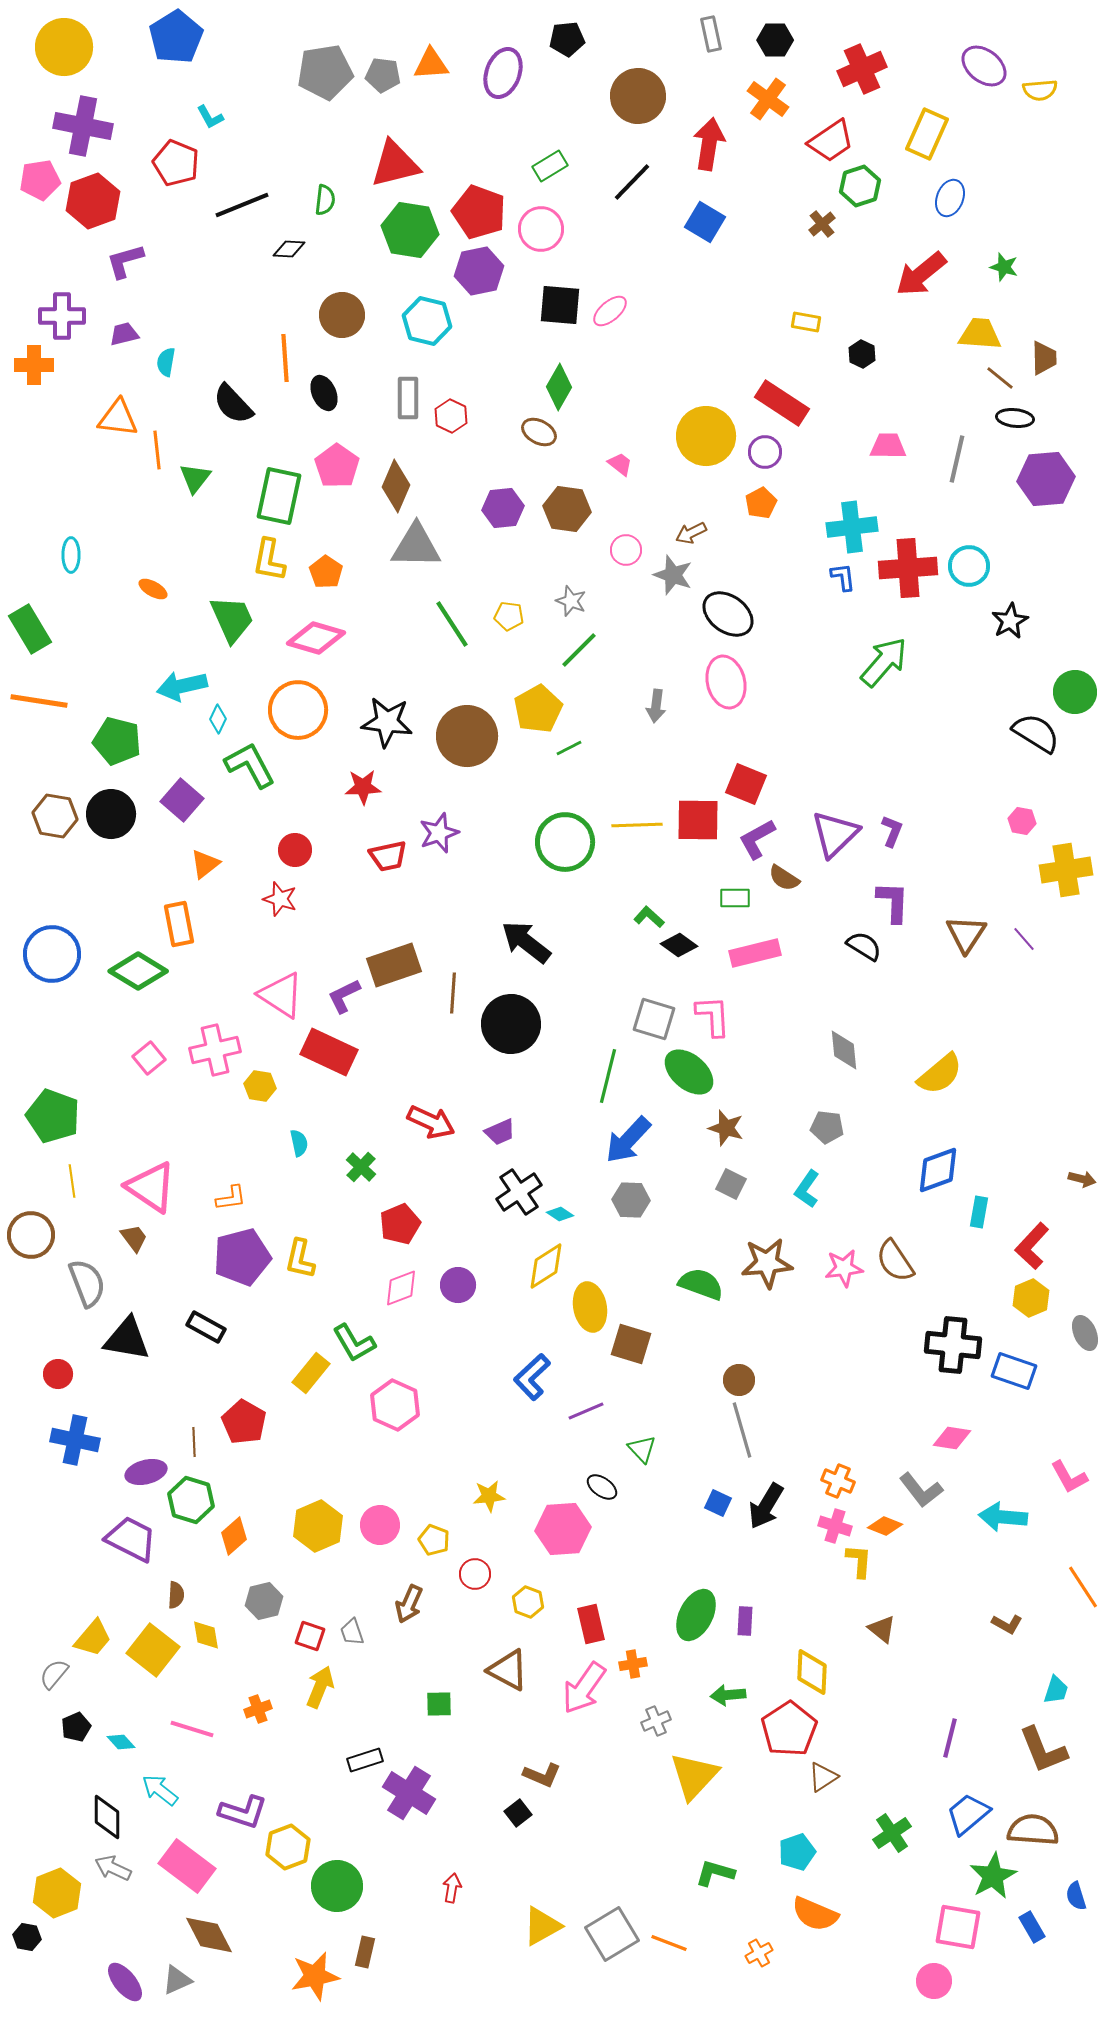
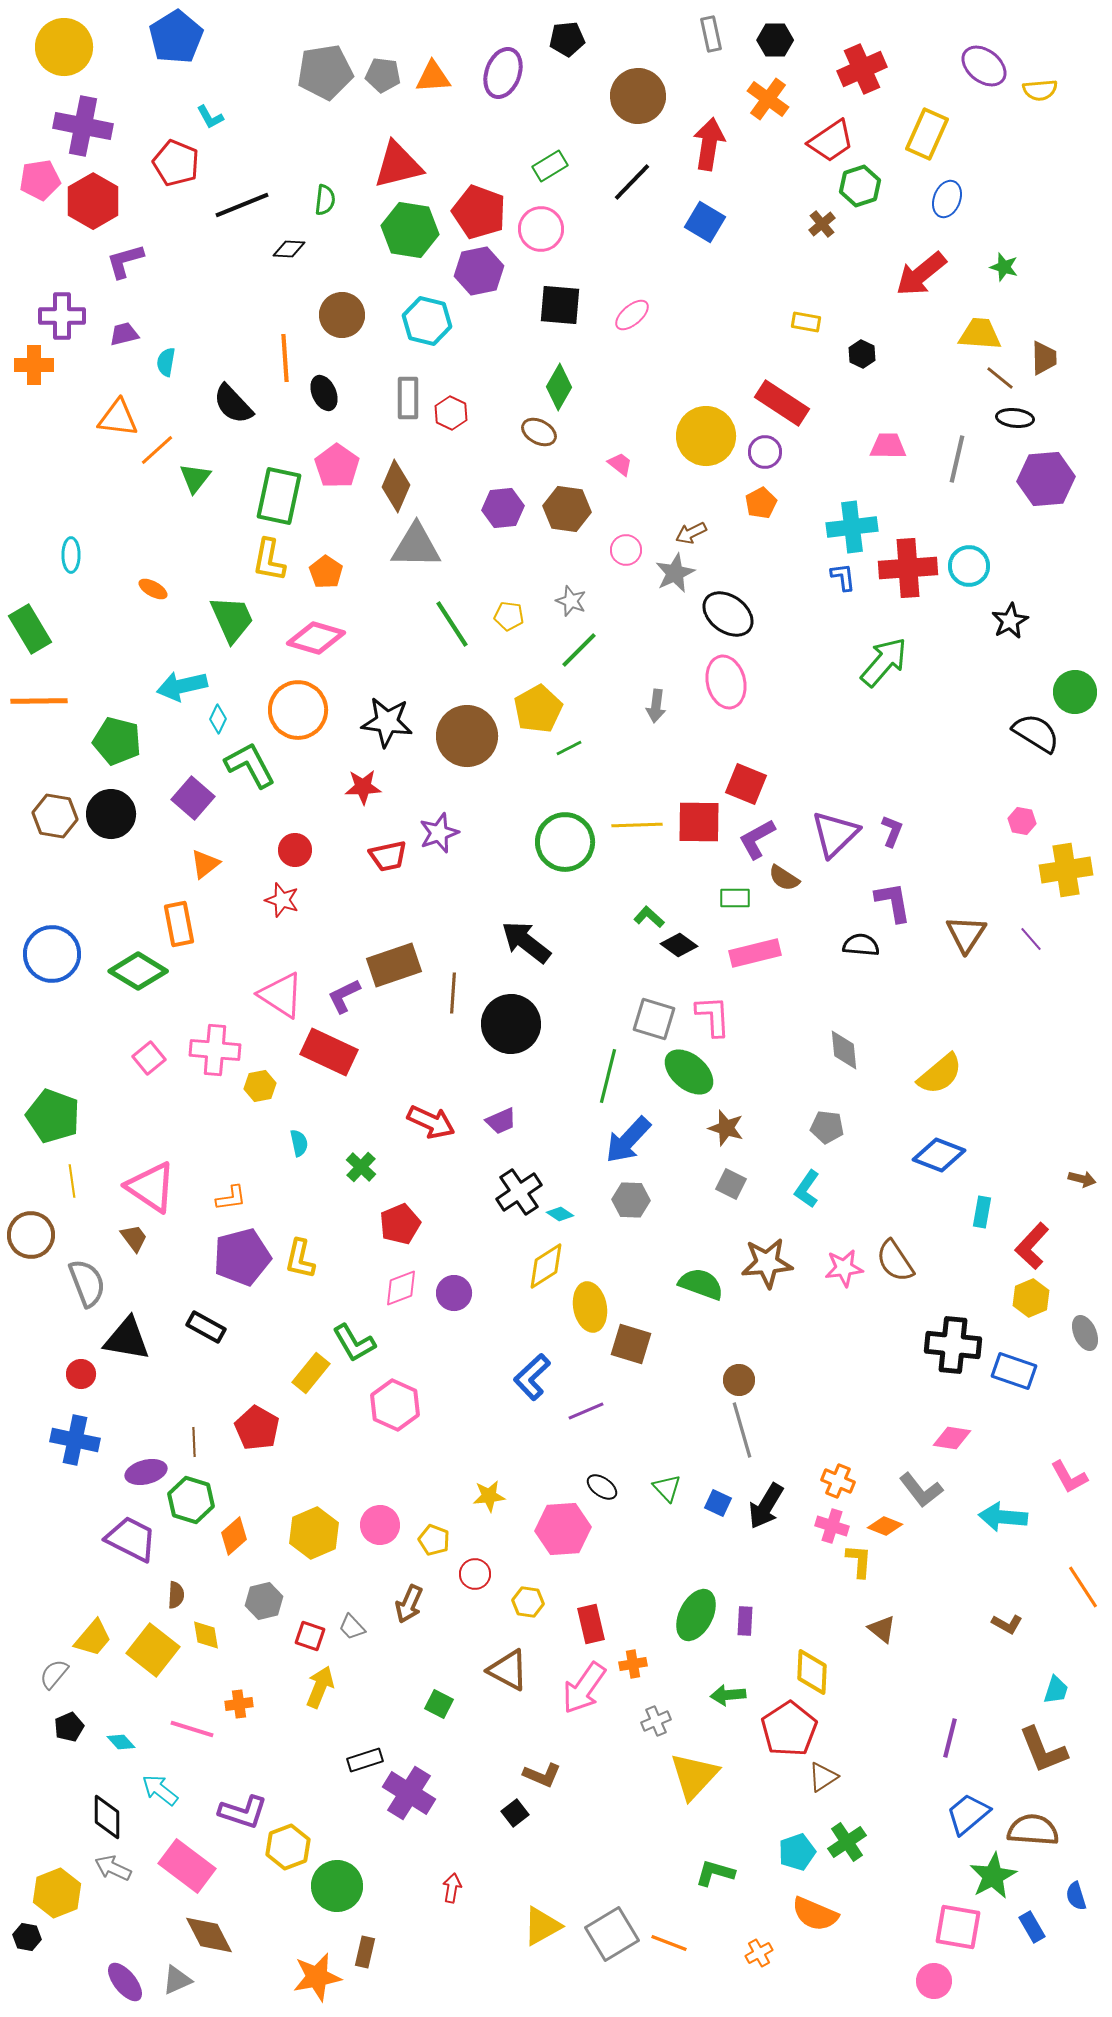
orange triangle at (431, 64): moved 2 px right, 13 px down
red triangle at (395, 164): moved 3 px right, 1 px down
blue ellipse at (950, 198): moved 3 px left, 1 px down
red hexagon at (93, 201): rotated 10 degrees counterclockwise
pink ellipse at (610, 311): moved 22 px right, 4 px down
red hexagon at (451, 416): moved 3 px up
orange line at (157, 450): rotated 54 degrees clockwise
gray star at (673, 575): moved 2 px right, 2 px up; rotated 27 degrees clockwise
orange line at (39, 701): rotated 10 degrees counterclockwise
purple square at (182, 800): moved 11 px right, 2 px up
red square at (698, 820): moved 1 px right, 2 px down
red star at (280, 899): moved 2 px right, 1 px down
purple L-shape at (893, 902): rotated 12 degrees counterclockwise
purple line at (1024, 939): moved 7 px right
black semicircle at (864, 946): moved 3 px left, 1 px up; rotated 27 degrees counterclockwise
pink cross at (215, 1050): rotated 18 degrees clockwise
yellow hexagon at (260, 1086): rotated 20 degrees counterclockwise
purple trapezoid at (500, 1132): moved 1 px right, 11 px up
blue diamond at (938, 1170): moved 1 px right, 15 px up; rotated 42 degrees clockwise
cyan rectangle at (979, 1212): moved 3 px right
purple circle at (458, 1285): moved 4 px left, 8 px down
red circle at (58, 1374): moved 23 px right
red pentagon at (244, 1422): moved 13 px right, 6 px down
green triangle at (642, 1449): moved 25 px right, 39 px down
yellow hexagon at (318, 1526): moved 4 px left, 7 px down
pink cross at (835, 1526): moved 3 px left
yellow hexagon at (528, 1602): rotated 12 degrees counterclockwise
gray trapezoid at (352, 1632): moved 5 px up; rotated 24 degrees counterclockwise
green square at (439, 1704): rotated 28 degrees clockwise
orange cross at (258, 1709): moved 19 px left, 5 px up; rotated 12 degrees clockwise
black pentagon at (76, 1727): moved 7 px left
black square at (518, 1813): moved 3 px left
green cross at (892, 1833): moved 45 px left, 9 px down
orange star at (315, 1976): moved 2 px right, 1 px down
